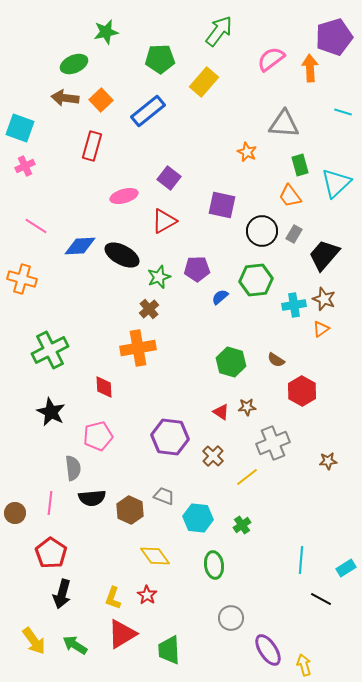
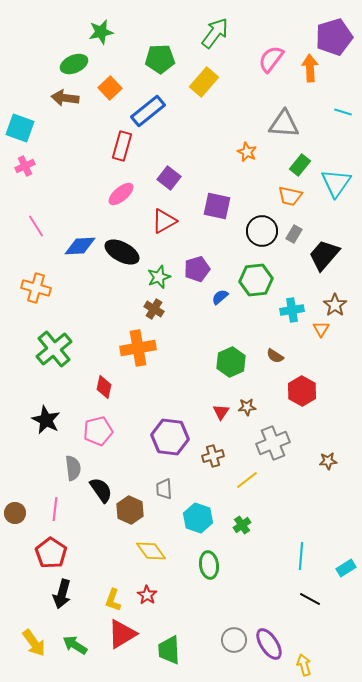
green arrow at (219, 31): moved 4 px left, 2 px down
green star at (106, 32): moved 5 px left
pink semicircle at (271, 59): rotated 16 degrees counterclockwise
orange square at (101, 100): moved 9 px right, 12 px up
red rectangle at (92, 146): moved 30 px right
green rectangle at (300, 165): rotated 55 degrees clockwise
cyan triangle at (336, 183): rotated 12 degrees counterclockwise
pink ellipse at (124, 196): moved 3 px left, 2 px up; rotated 24 degrees counterclockwise
orange trapezoid at (290, 196): rotated 40 degrees counterclockwise
purple square at (222, 205): moved 5 px left, 1 px down
pink line at (36, 226): rotated 25 degrees clockwise
black ellipse at (122, 255): moved 3 px up
purple pentagon at (197, 269): rotated 15 degrees counterclockwise
orange cross at (22, 279): moved 14 px right, 9 px down
brown star at (324, 299): moved 11 px right, 6 px down; rotated 15 degrees clockwise
cyan cross at (294, 305): moved 2 px left, 5 px down
brown cross at (149, 309): moved 5 px right; rotated 18 degrees counterclockwise
orange triangle at (321, 329): rotated 24 degrees counterclockwise
green cross at (50, 350): moved 4 px right, 1 px up; rotated 12 degrees counterclockwise
brown semicircle at (276, 360): moved 1 px left, 4 px up
green hexagon at (231, 362): rotated 20 degrees clockwise
red diamond at (104, 387): rotated 15 degrees clockwise
black star at (51, 412): moved 5 px left, 8 px down
red triangle at (221, 412): rotated 30 degrees clockwise
pink pentagon at (98, 436): moved 5 px up
brown cross at (213, 456): rotated 30 degrees clockwise
yellow line at (247, 477): moved 3 px down
gray trapezoid at (164, 496): moved 7 px up; rotated 115 degrees counterclockwise
black semicircle at (92, 498): moved 9 px right, 8 px up; rotated 120 degrees counterclockwise
pink line at (50, 503): moved 5 px right, 6 px down
cyan hexagon at (198, 518): rotated 12 degrees clockwise
yellow diamond at (155, 556): moved 4 px left, 5 px up
cyan line at (301, 560): moved 4 px up
green ellipse at (214, 565): moved 5 px left
yellow L-shape at (113, 598): moved 2 px down
black line at (321, 599): moved 11 px left
gray circle at (231, 618): moved 3 px right, 22 px down
yellow arrow at (34, 641): moved 2 px down
purple ellipse at (268, 650): moved 1 px right, 6 px up
